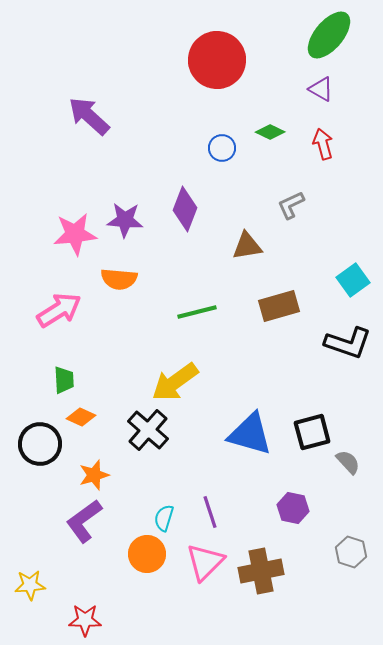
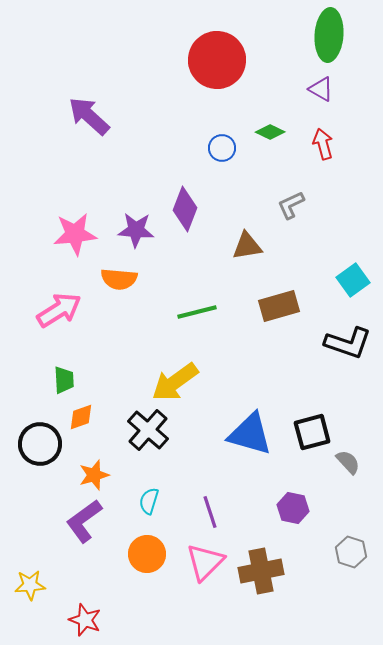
green ellipse: rotated 36 degrees counterclockwise
purple star: moved 11 px right, 10 px down
orange diamond: rotated 44 degrees counterclockwise
cyan semicircle: moved 15 px left, 17 px up
red star: rotated 20 degrees clockwise
